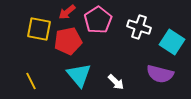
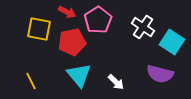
red arrow: rotated 114 degrees counterclockwise
white cross: moved 4 px right; rotated 15 degrees clockwise
red pentagon: moved 4 px right, 1 px down
